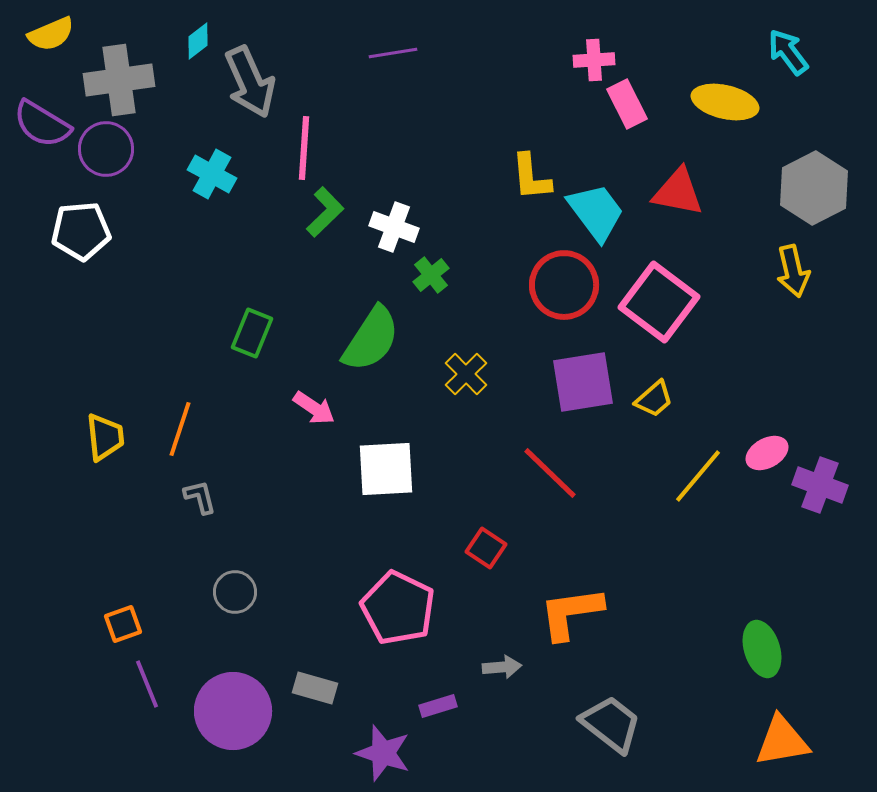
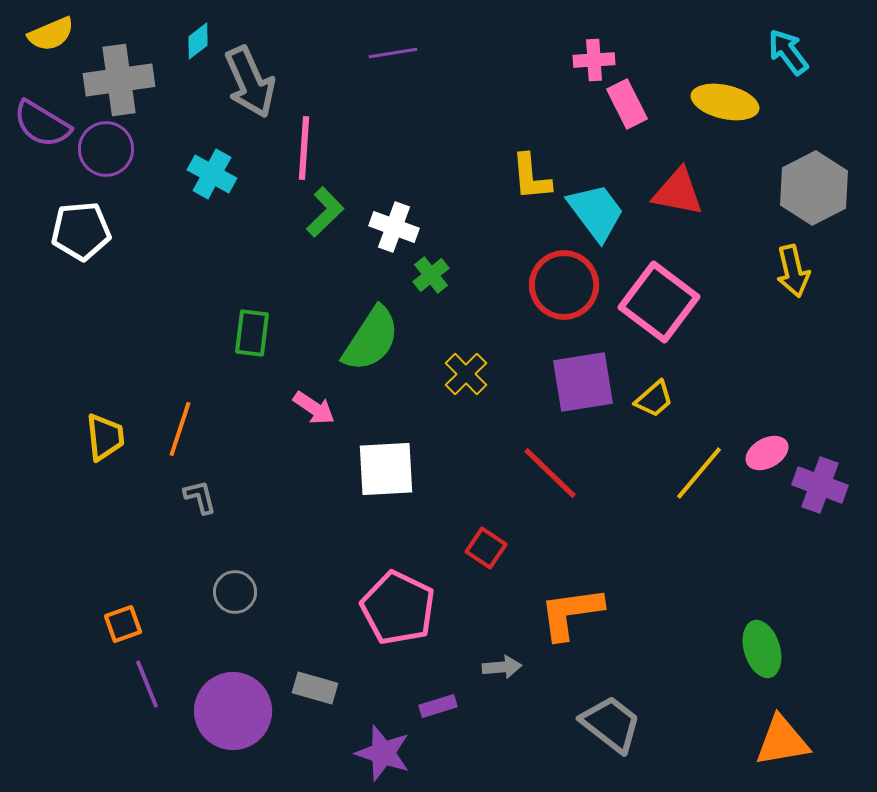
green rectangle at (252, 333): rotated 15 degrees counterclockwise
yellow line at (698, 476): moved 1 px right, 3 px up
